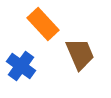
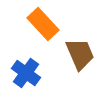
blue cross: moved 5 px right, 7 px down
